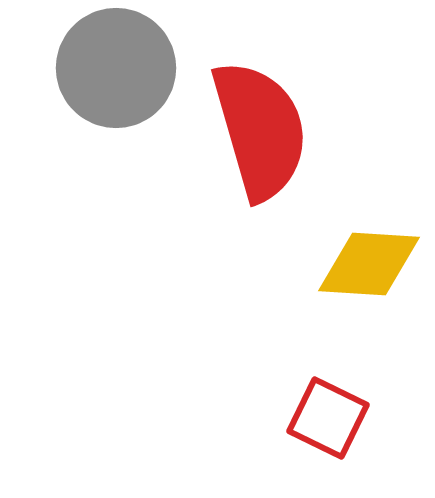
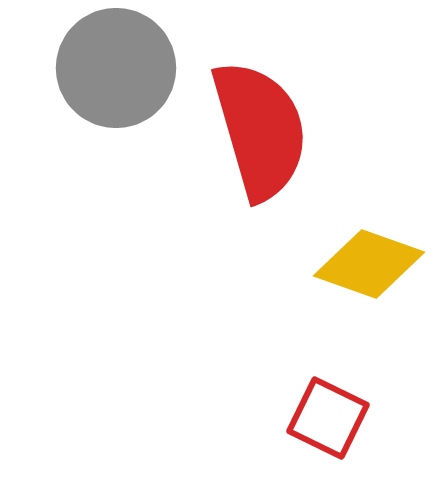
yellow diamond: rotated 16 degrees clockwise
